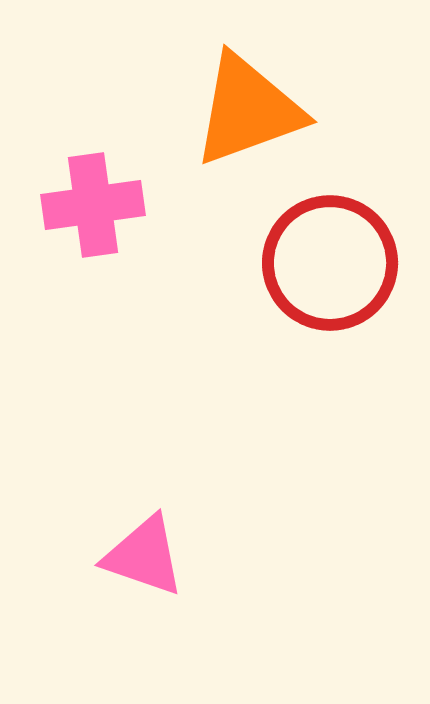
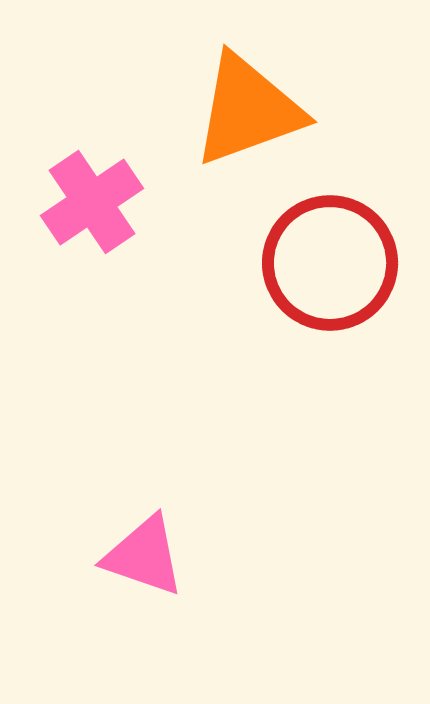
pink cross: moved 1 px left, 3 px up; rotated 26 degrees counterclockwise
